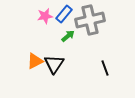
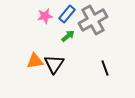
blue rectangle: moved 3 px right
gray cross: moved 3 px right; rotated 16 degrees counterclockwise
orange triangle: rotated 18 degrees clockwise
